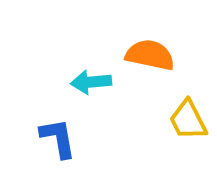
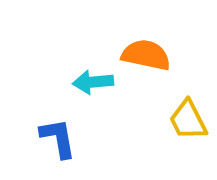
orange semicircle: moved 4 px left
cyan arrow: moved 2 px right
